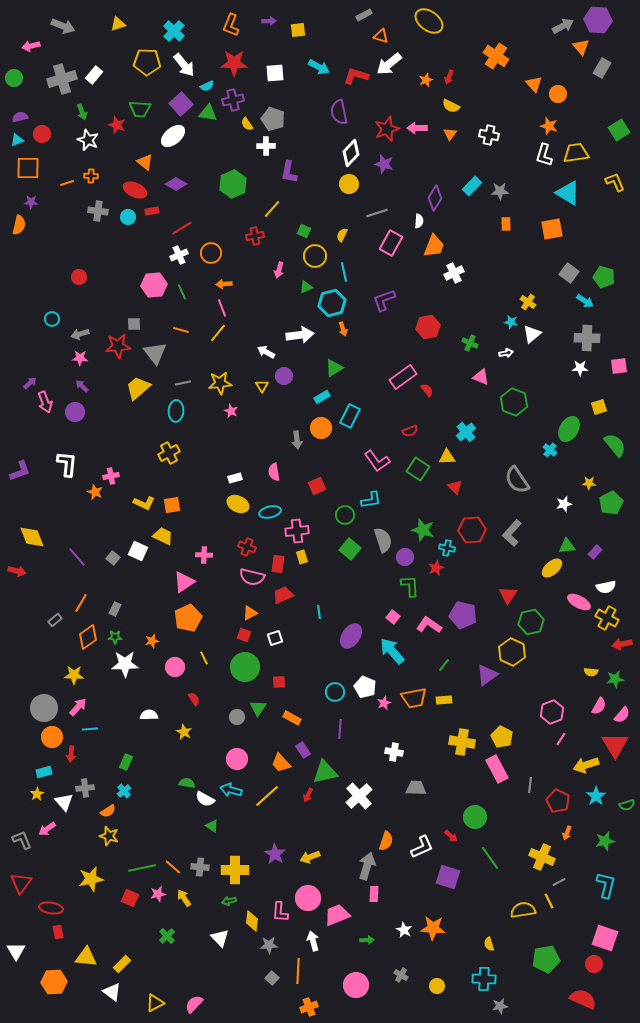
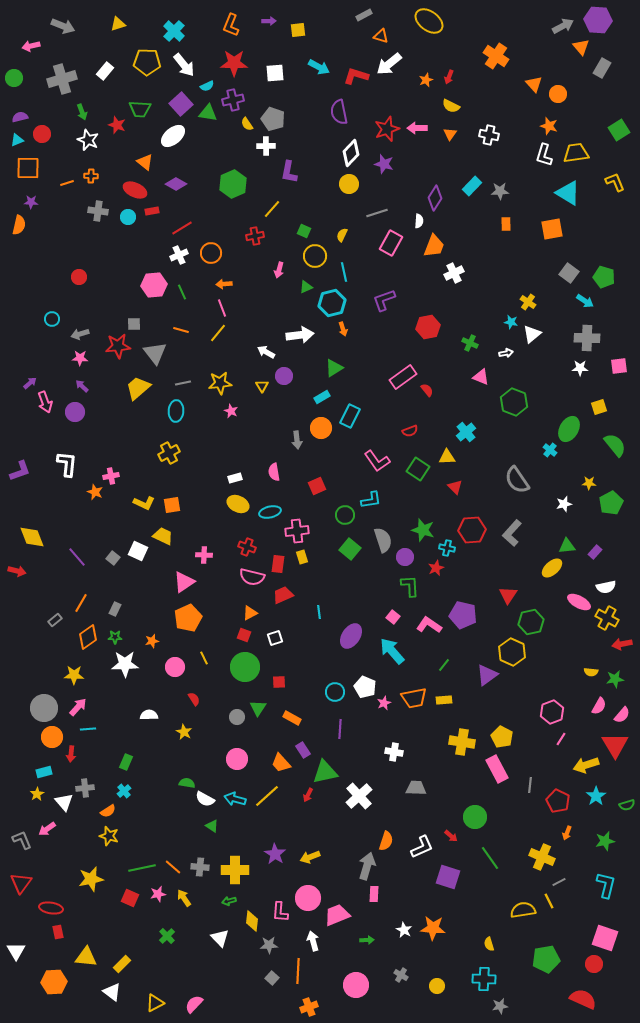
white rectangle at (94, 75): moved 11 px right, 4 px up
cyan line at (90, 729): moved 2 px left
cyan arrow at (231, 790): moved 4 px right, 9 px down
